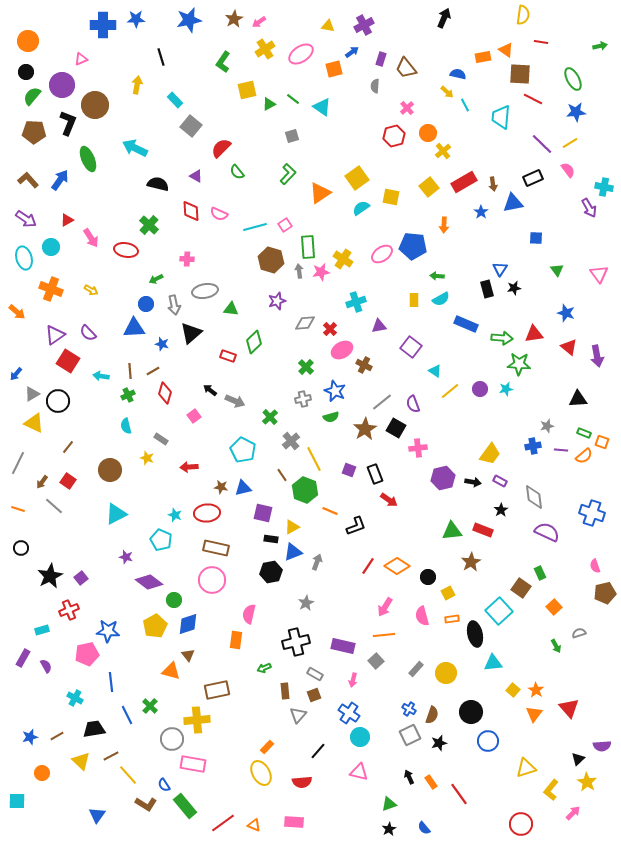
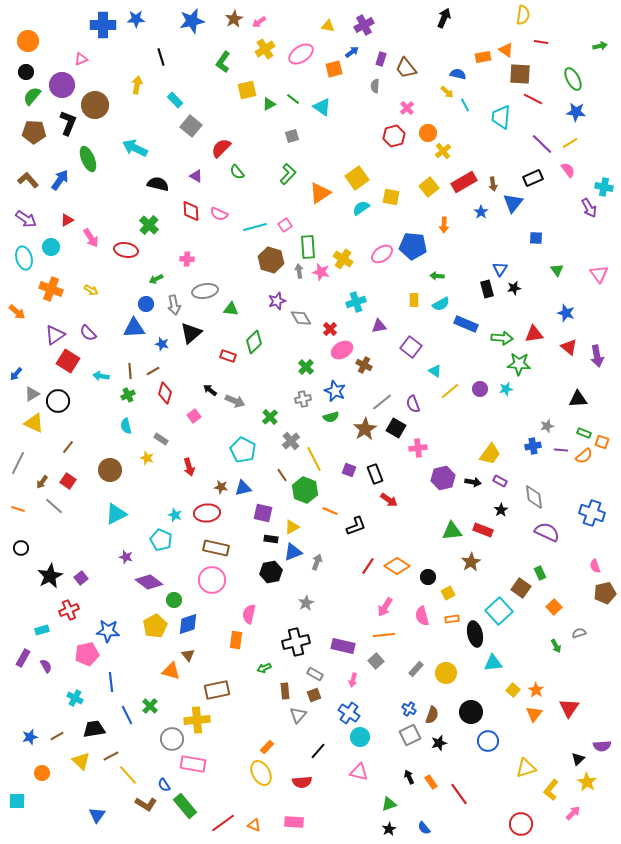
blue star at (189, 20): moved 3 px right, 1 px down
blue star at (576, 112): rotated 12 degrees clockwise
blue triangle at (513, 203): rotated 40 degrees counterclockwise
pink star at (321, 272): rotated 24 degrees clockwise
cyan semicircle at (441, 299): moved 5 px down
gray diamond at (305, 323): moved 4 px left, 5 px up; rotated 65 degrees clockwise
red arrow at (189, 467): rotated 102 degrees counterclockwise
red triangle at (569, 708): rotated 15 degrees clockwise
